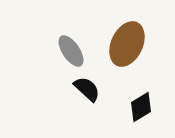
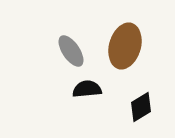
brown ellipse: moved 2 px left, 2 px down; rotated 9 degrees counterclockwise
black semicircle: rotated 48 degrees counterclockwise
